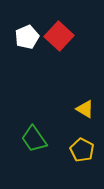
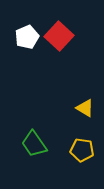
yellow triangle: moved 1 px up
green trapezoid: moved 5 px down
yellow pentagon: rotated 20 degrees counterclockwise
